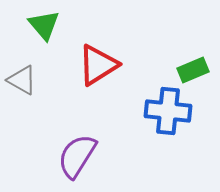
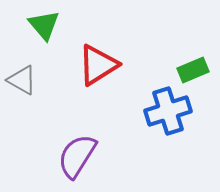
blue cross: rotated 24 degrees counterclockwise
